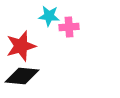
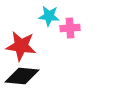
pink cross: moved 1 px right, 1 px down
red star: rotated 24 degrees clockwise
